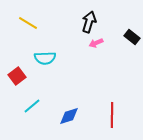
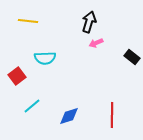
yellow line: moved 2 px up; rotated 24 degrees counterclockwise
black rectangle: moved 20 px down
